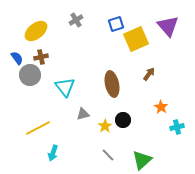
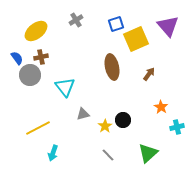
brown ellipse: moved 17 px up
green triangle: moved 6 px right, 7 px up
